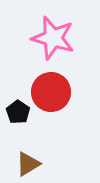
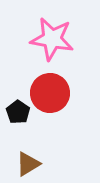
pink star: moved 1 px left, 1 px down; rotated 6 degrees counterclockwise
red circle: moved 1 px left, 1 px down
